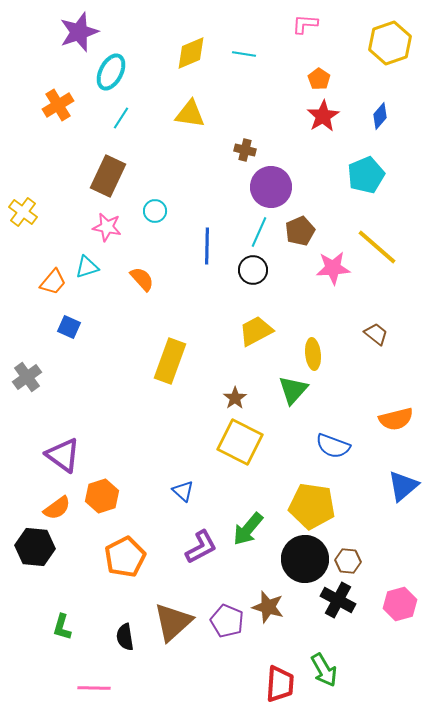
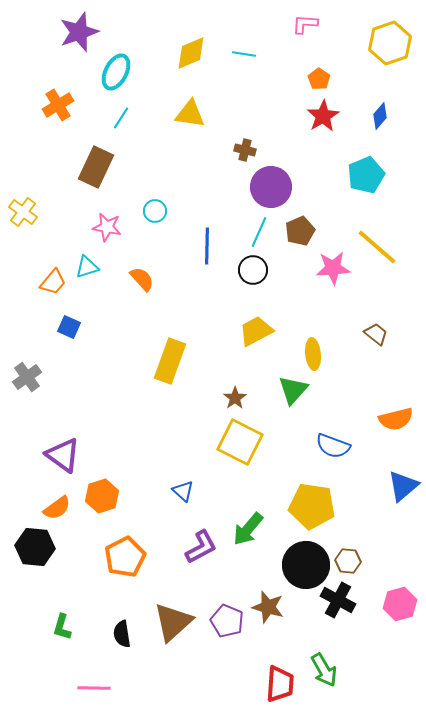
cyan ellipse at (111, 72): moved 5 px right
brown rectangle at (108, 176): moved 12 px left, 9 px up
black circle at (305, 559): moved 1 px right, 6 px down
black semicircle at (125, 637): moved 3 px left, 3 px up
